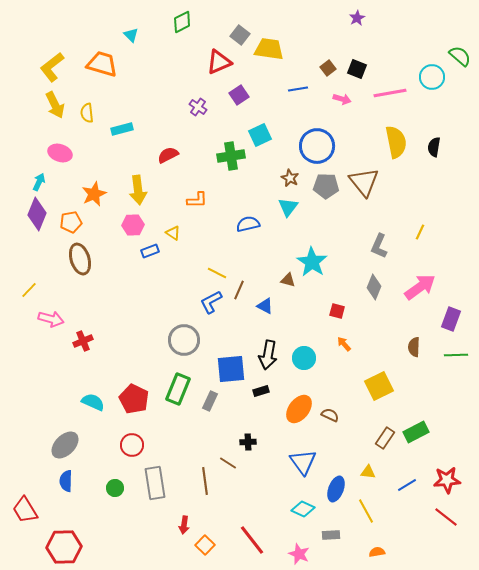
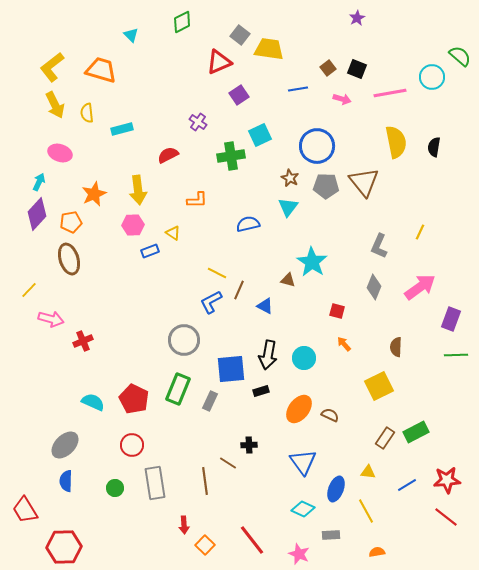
orange trapezoid at (102, 64): moved 1 px left, 6 px down
purple cross at (198, 107): moved 15 px down
purple diamond at (37, 214): rotated 20 degrees clockwise
brown ellipse at (80, 259): moved 11 px left
brown semicircle at (414, 347): moved 18 px left
black cross at (248, 442): moved 1 px right, 3 px down
red arrow at (184, 525): rotated 12 degrees counterclockwise
